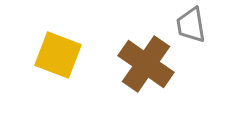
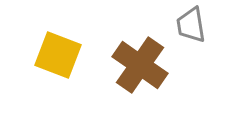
brown cross: moved 6 px left, 1 px down
